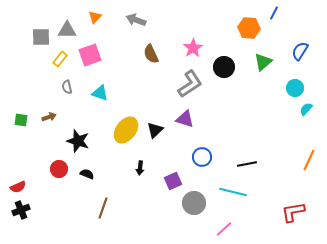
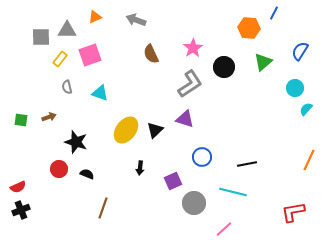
orange triangle: rotated 24 degrees clockwise
black star: moved 2 px left, 1 px down
